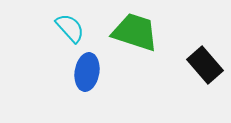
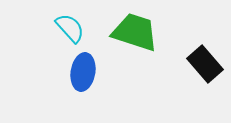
black rectangle: moved 1 px up
blue ellipse: moved 4 px left
